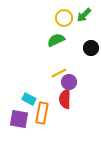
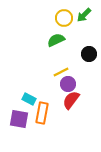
black circle: moved 2 px left, 6 px down
yellow line: moved 2 px right, 1 px up
purple circle: moved 1 px left, 2 px down
red semicircle: moved 6 px right, 1 px down; rotated 36 degrees clockwise
